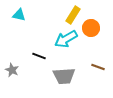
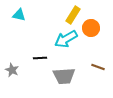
black line: moved 1 px right, 2 px down; rotated 24 degrees counterclockwise
